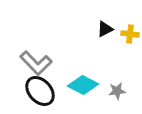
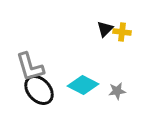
black triangle: rotated 18 degrees counterclockwise
yellow cross: moved 8 px left, 2 px up
gray L-shape: moved 6 px left, 4 px down; rotated 28 degrees clockwise
black ellipse: moved 1 px left, 1 px up
